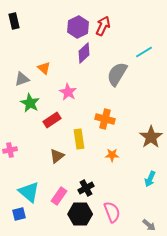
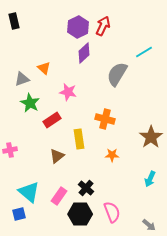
pink star: rotated 18 degrees counterclockwise
black cross: rotated 21 degrees counterclockwise
